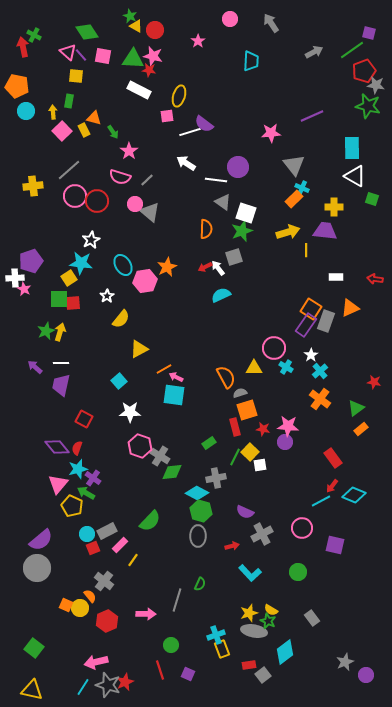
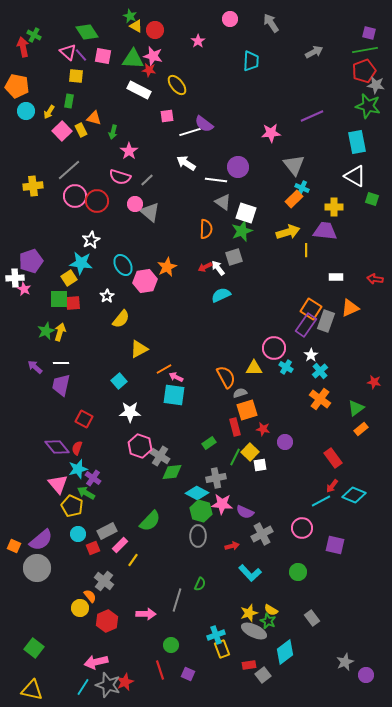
green line at (352, 50): moved 13 px right; rotated 25 degrees clockwise
yellow ellipse at (179, 96): moved 2 px left, 11 px up; rotated 55 degrees counterclockwise
yellow arrow at (53, 112): moved 4 px left; rotated 144 degrees counterclockwise
yellow rectangle at (84, 130): moved 3 px left
green arrow at (113, 132): rotated 48 degrees clockwise
cyan rectangle at (352, 148): moved 5 px right, 6 px up; rotated 10 degrees counterclockwise
pink star at (288, 426): moved 66 px left, 78 px down
pink triangle at (58, 484): rotated 20 degrees counterclockwise
cyan circle at (87, 534): moved 9 px left
orange square at (66, 605): moved 52 px left, 59 px up
gray ellipse at (254, 631): rotated 15 degrees clockwise
